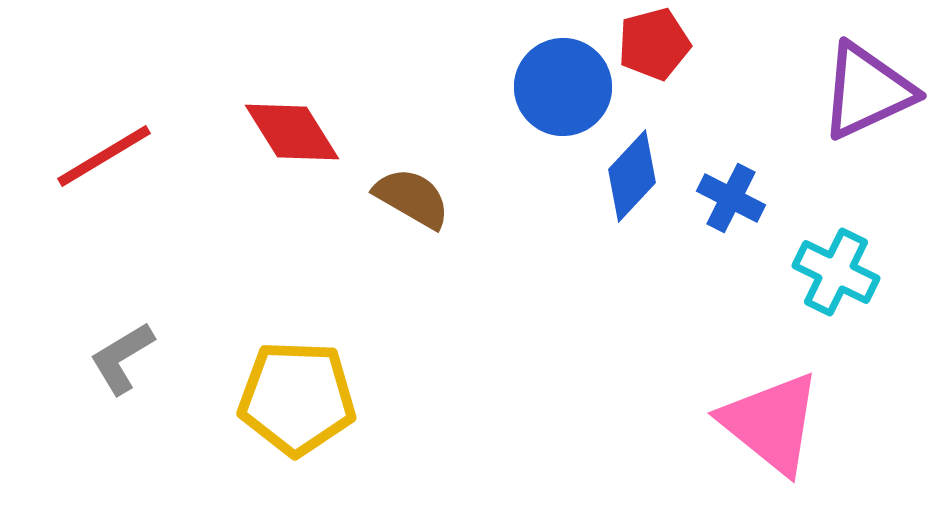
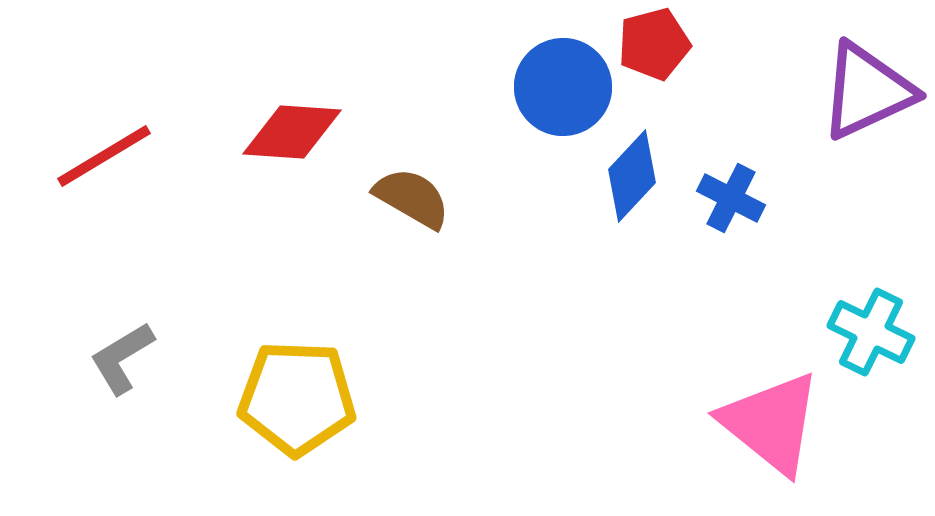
red diamond: rotated 54 degrees counterclockwise
cyan cross: moved 35 px right, 60 px down
